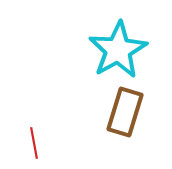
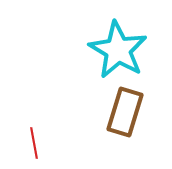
cyan star: rotated 12 degrees counterclockwise
